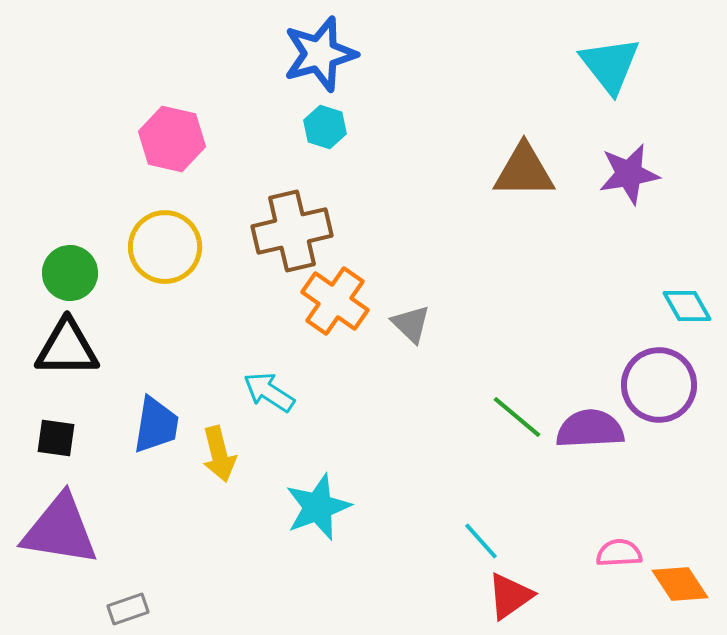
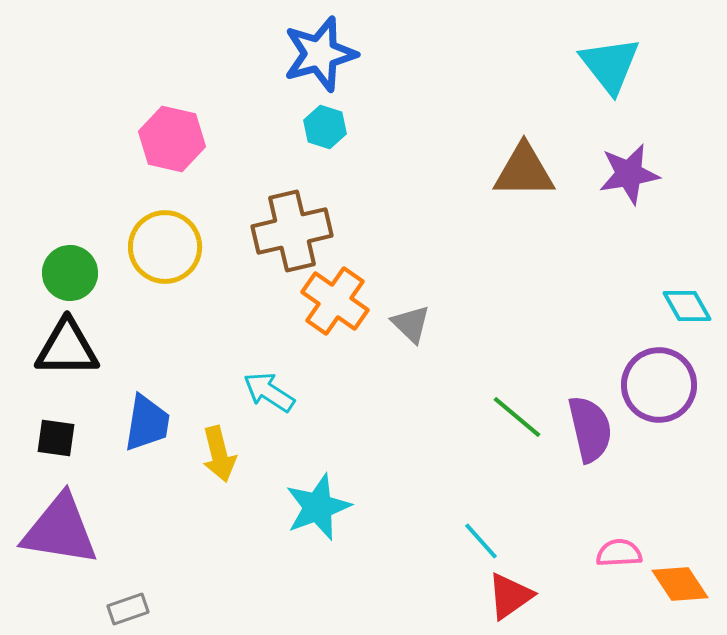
blue trapezoid: moved 9 px left, 2 px up
purple semicircle: rotated 80 degrees clockwise
